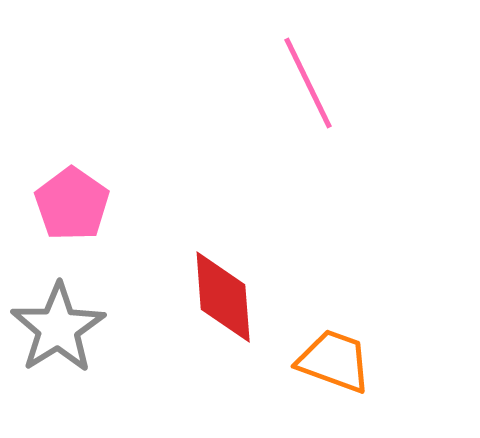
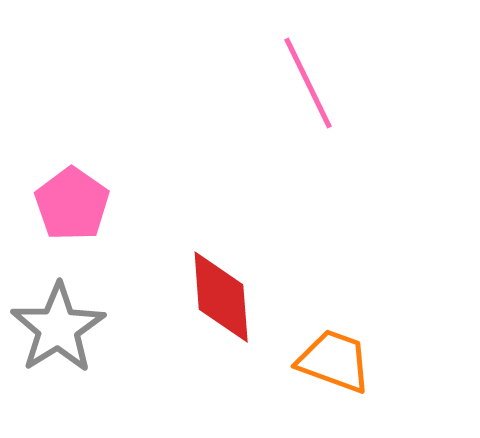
red diamond: moved 2 px left
